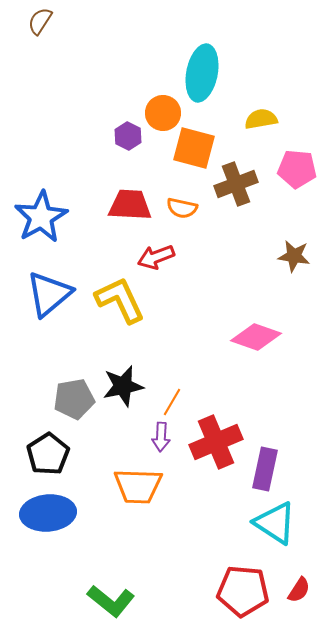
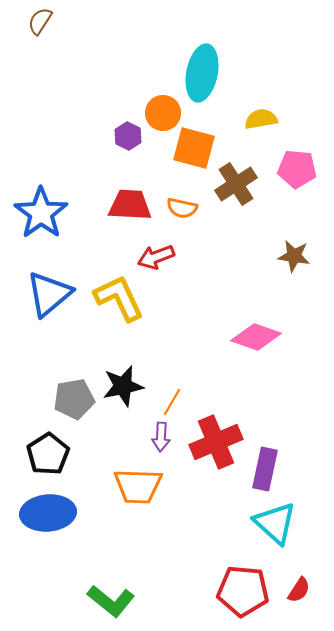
brown cross: rotated 12 degrees counterclockwise
blue star: moved 4 px up; rotated 6 degrees counterclockwise
yellow L-shape: moved 1 px left, 2 px up
cyan triangle: rotated 9 degrees clockwise
